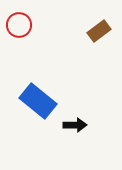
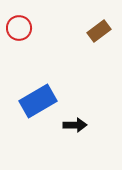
red circle: moved 3 px down
blue rectangle: rotated 69 degrees counterclockwise
